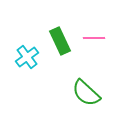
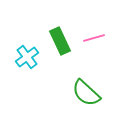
pink line: rotated 15 degrees counterclockwise
